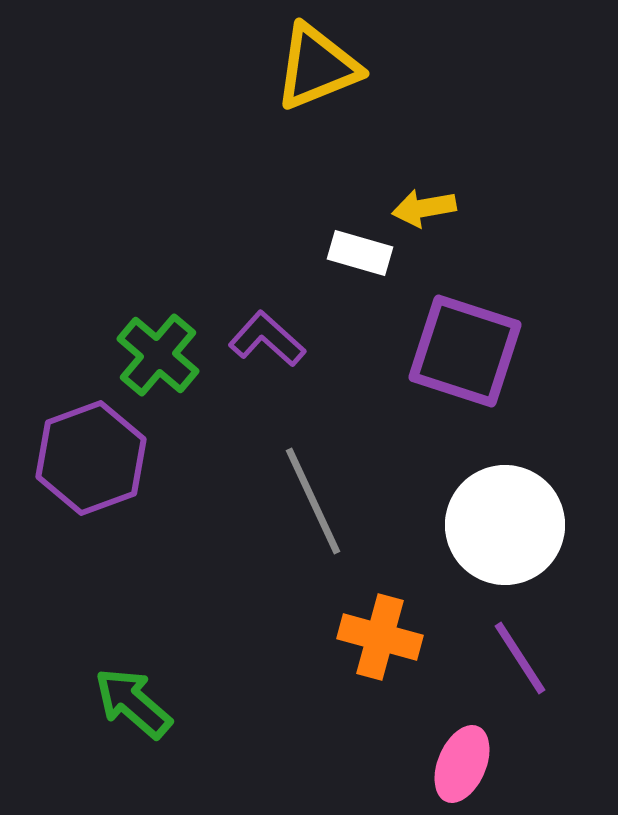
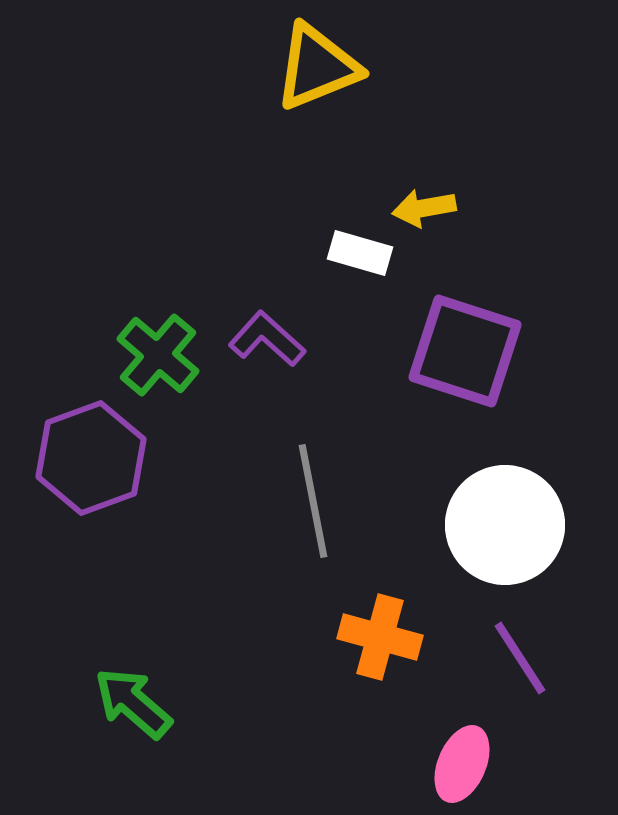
gray line: rotated 14 degrees clockwise
